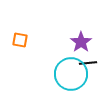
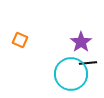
orange square: rotated 14 degrees clockwise
